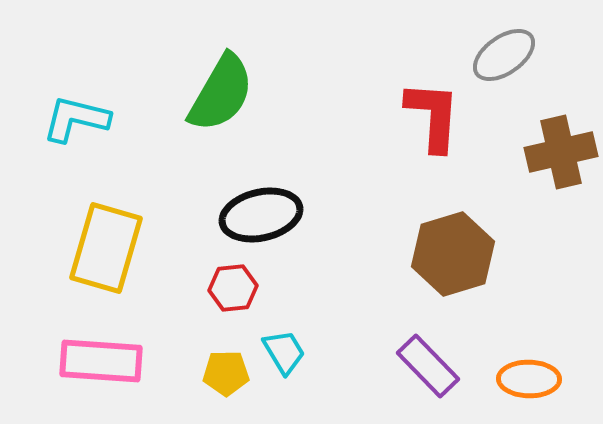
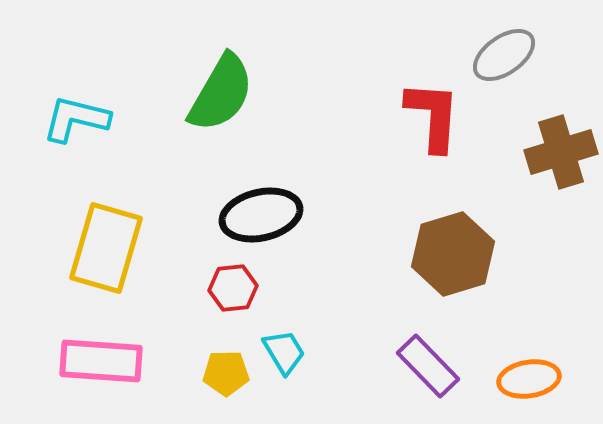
brown cross: rotated 4 degrees counterclockwise
orange ellipse: rotated 10 degrees counterclockwise
